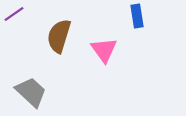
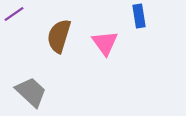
blue rectangle: moved 2 px right
pink triangle: moved 1 px right, 7 px up
